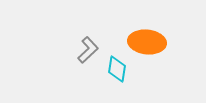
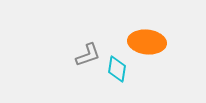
gray L-shape: moved 5 px down; rotated 24 degrees clockwise
